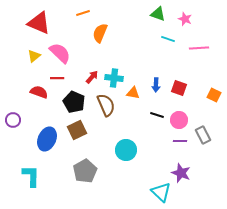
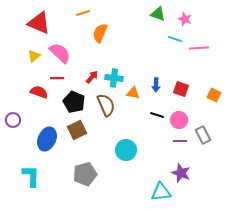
cyan line: moved 7 px right
red square: moved 2 px right, 1 px down
gray pentagon: moved 3 px down; rotated 15 degrees clockwise
cyan triangle: rotated 50 degrees counterclockwise
